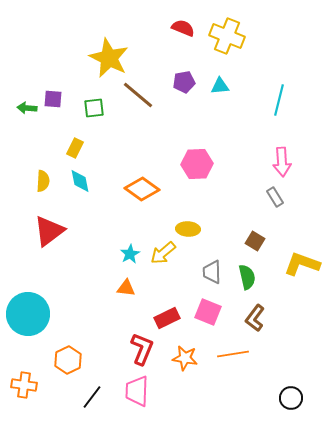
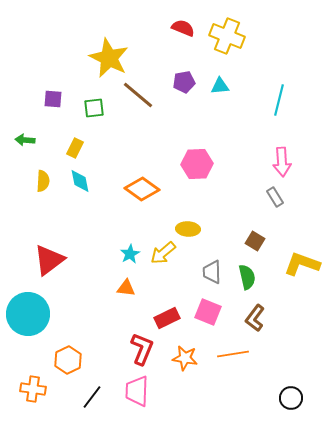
green arrow: moved 2 px left, 32 px down
red triangle: moved 29 px down
orange cross: moved 9 px right, 4 px down
